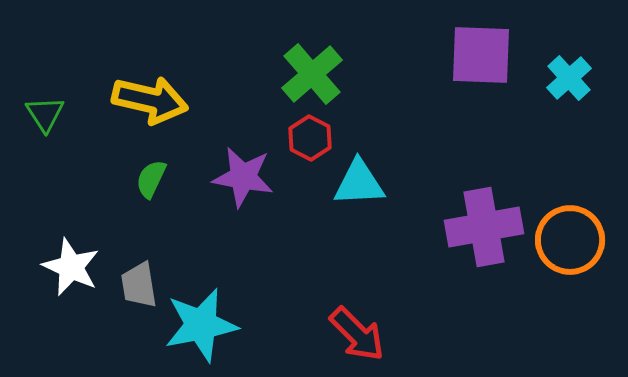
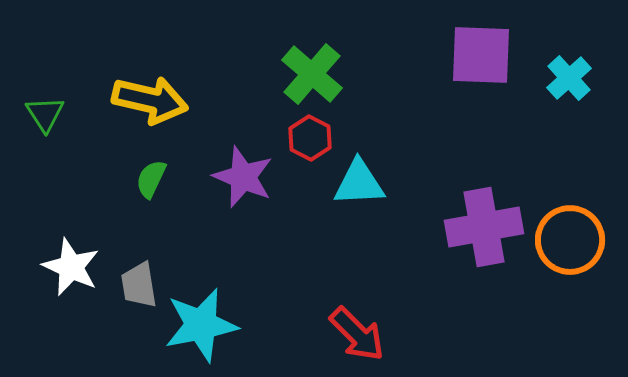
green cross: rotated 8 degrees counterclockwise
purple star: rotated 12 degrees clockwise
